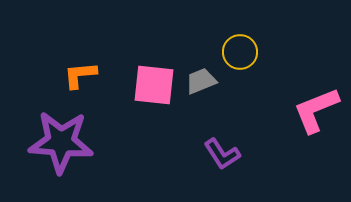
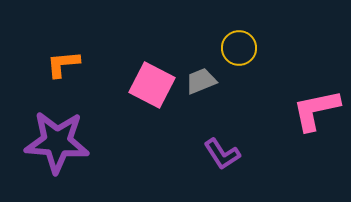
yellow circle: moved 1 px left, 4 px up
orange L-shape: moved 17 px left, 11 px up
pink square: moved 2 px left; rotated 21 degrees clockwise
pink L-shape: rotated 10 degrees clockwise
purple star: moved 4 px left
